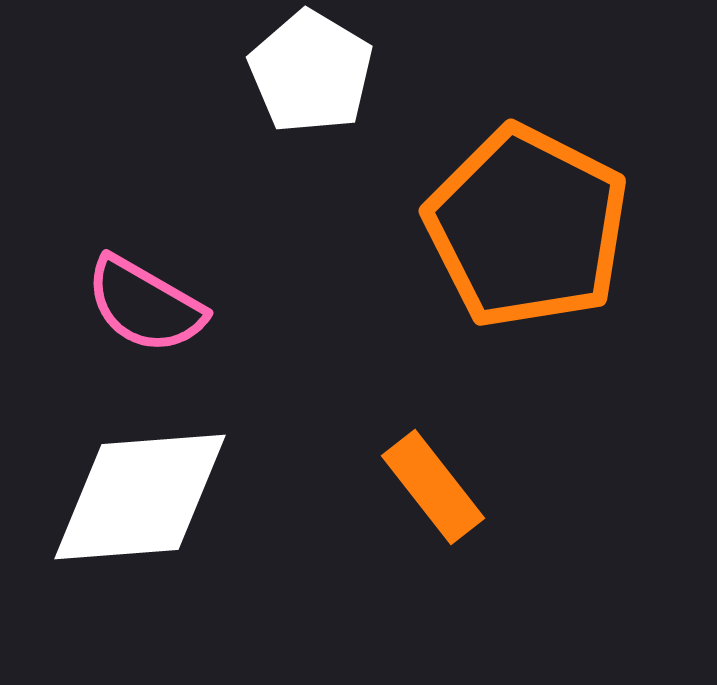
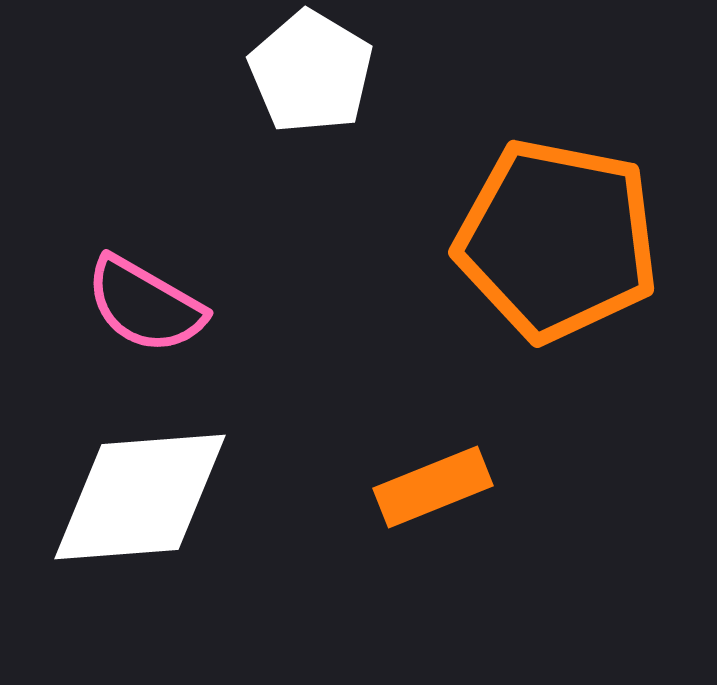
orange pentagon: moved 30 px right, 13 px down; rotated 16 degrees counterclockwise
orange rectangle: rotated 74 degrees counterclockwise
